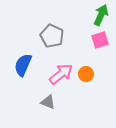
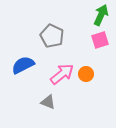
blue semicircle: rotated 40 degrees clockwise
pink arrow: moved 1 px right
